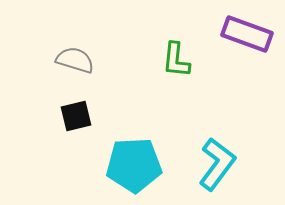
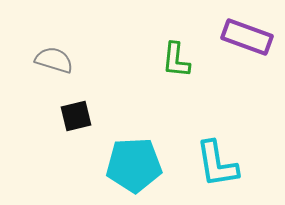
purple rectangle: moved 3 px down
gray semicircle: moved 21 px left
cyan L-shape: rotated 134 degrees clockwise
